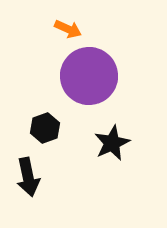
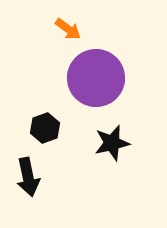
orange arrow: rotated 12 degrees clockwise
purple circle: moved 7 px right, 2 px down
black star: rotated 12 degrees clockwise
